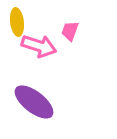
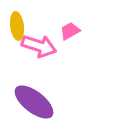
yellow ellipse: moved 4 px down
pink trapezoid: rotated 40 degrees clockwise
